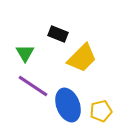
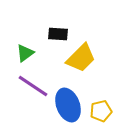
black rectangle: rotated 18 degrees counterclockwise
green triangle: rotated 24 degrees clockwise
yellow trapezoid: moved 1 px left
